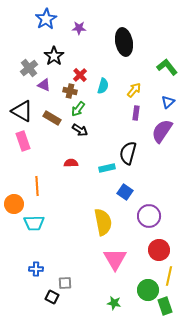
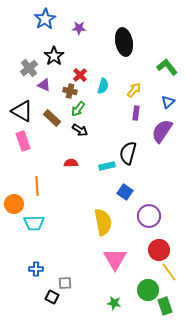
blue star: moved 1 px left
brown rectangle: rotated 12 degrees clockwise
cyan rectangle: moved 2 px up
yellow line: moved 4 px up; rotated 48 degrees counterclockwise
